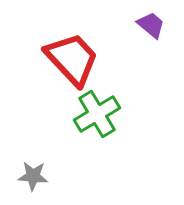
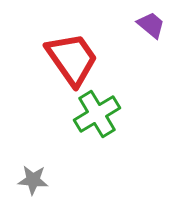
red trapezoid: rotated 8 degrees clockwise
gray star: moved 4 px down
